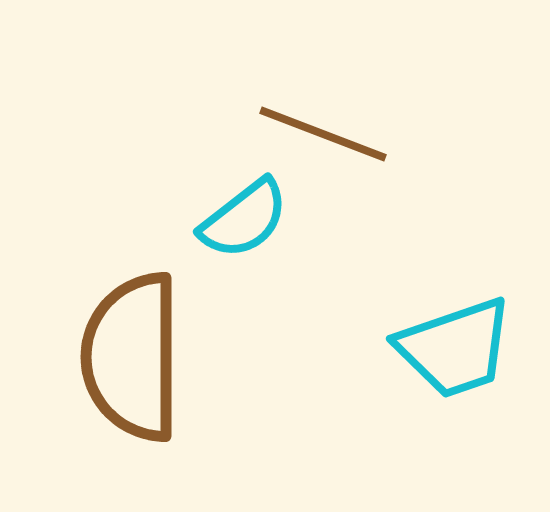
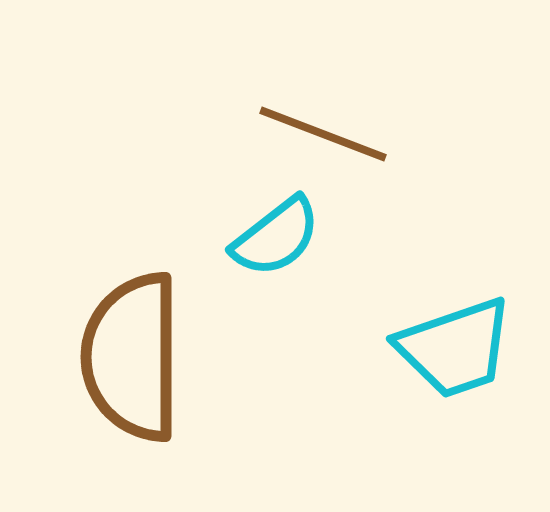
cyan semicircle: moved 32 px right, 18 px down
